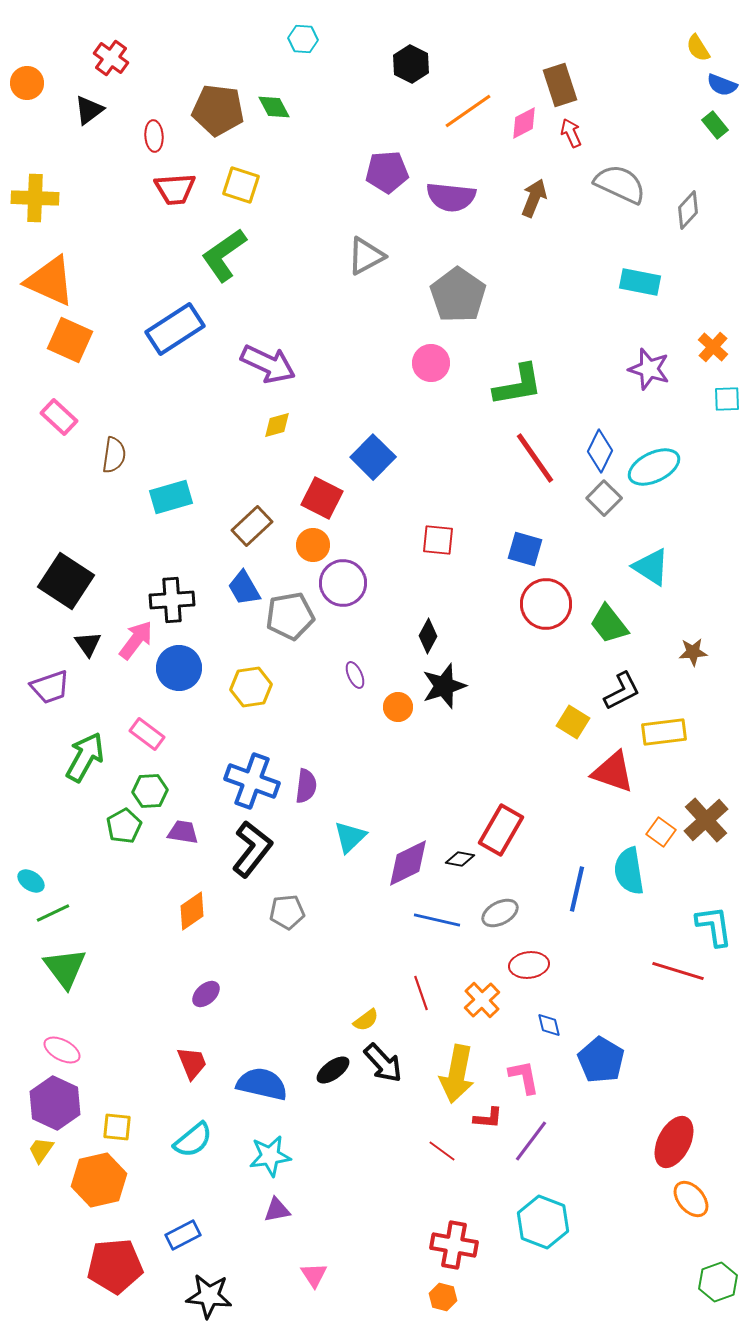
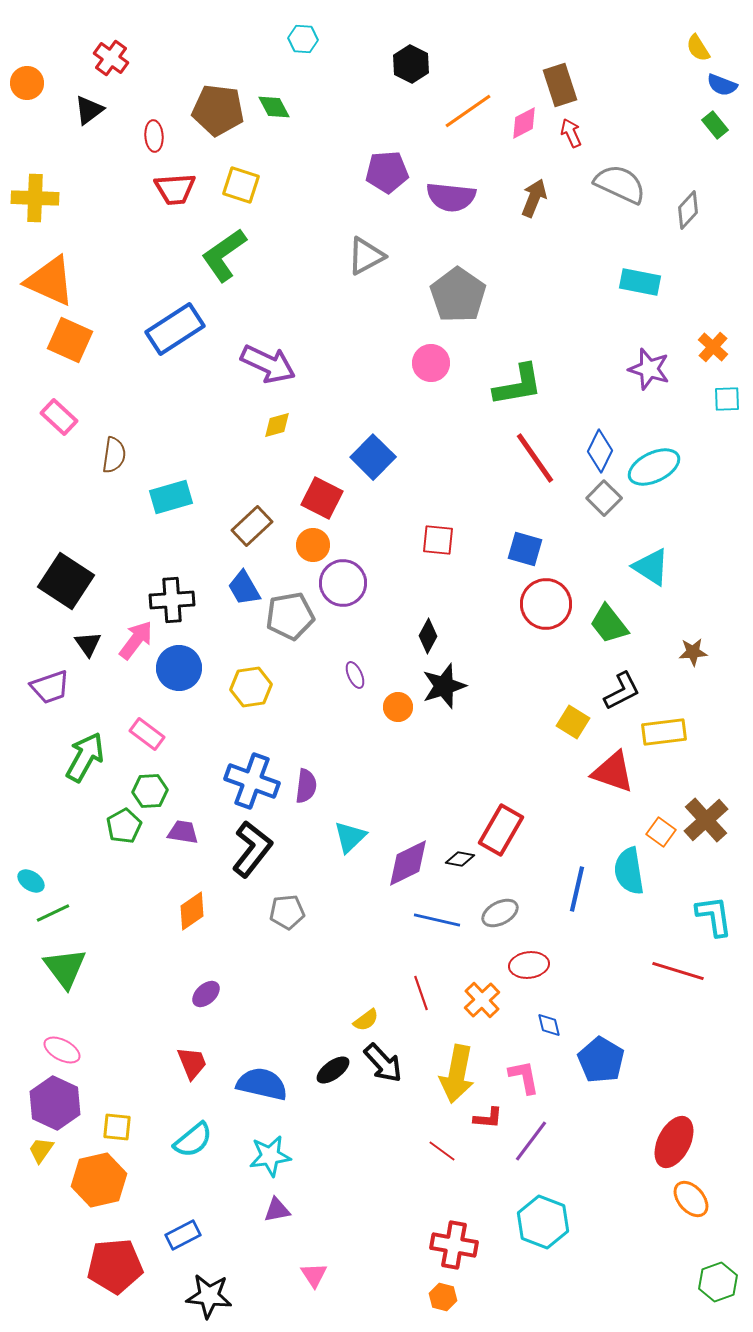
cyan L-shape at (714, 926): moved 10 px up
